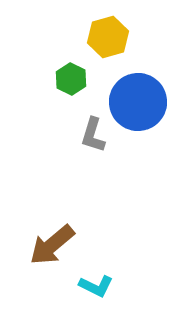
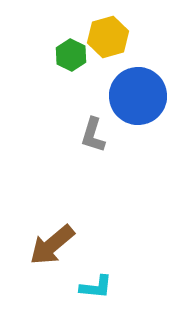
green hexagon: moved 24 px up
blue circle: moved 6 px up
cyan L-shape: moved 1 px down; rotated 20 degrees counterclockwise
